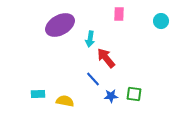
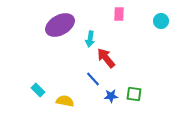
cyan rectangle: moved 4 px up; rotated 48 degrees clockwise
